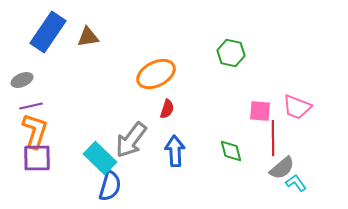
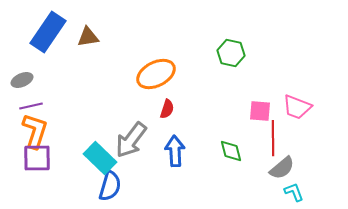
cyan L-shape: moved 2 px left, 9 px down; rotated 15 degrees clockwise
